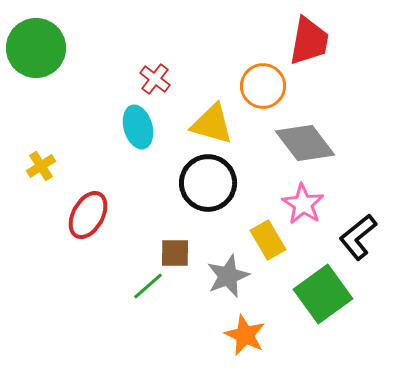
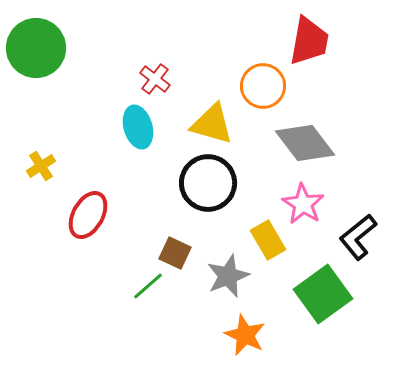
brown square: rotated 24 degrees clockwise
